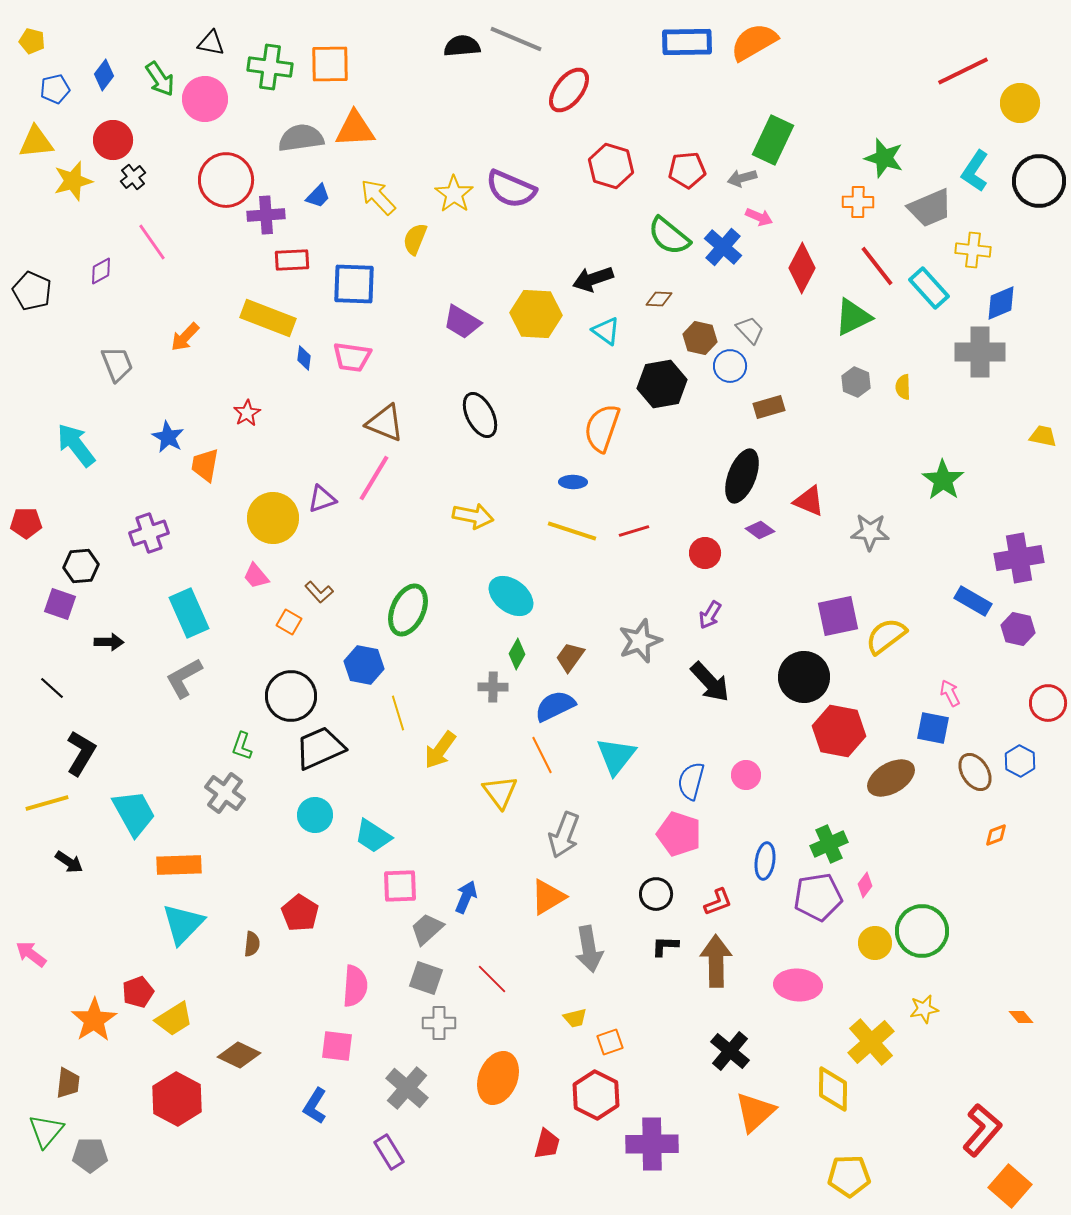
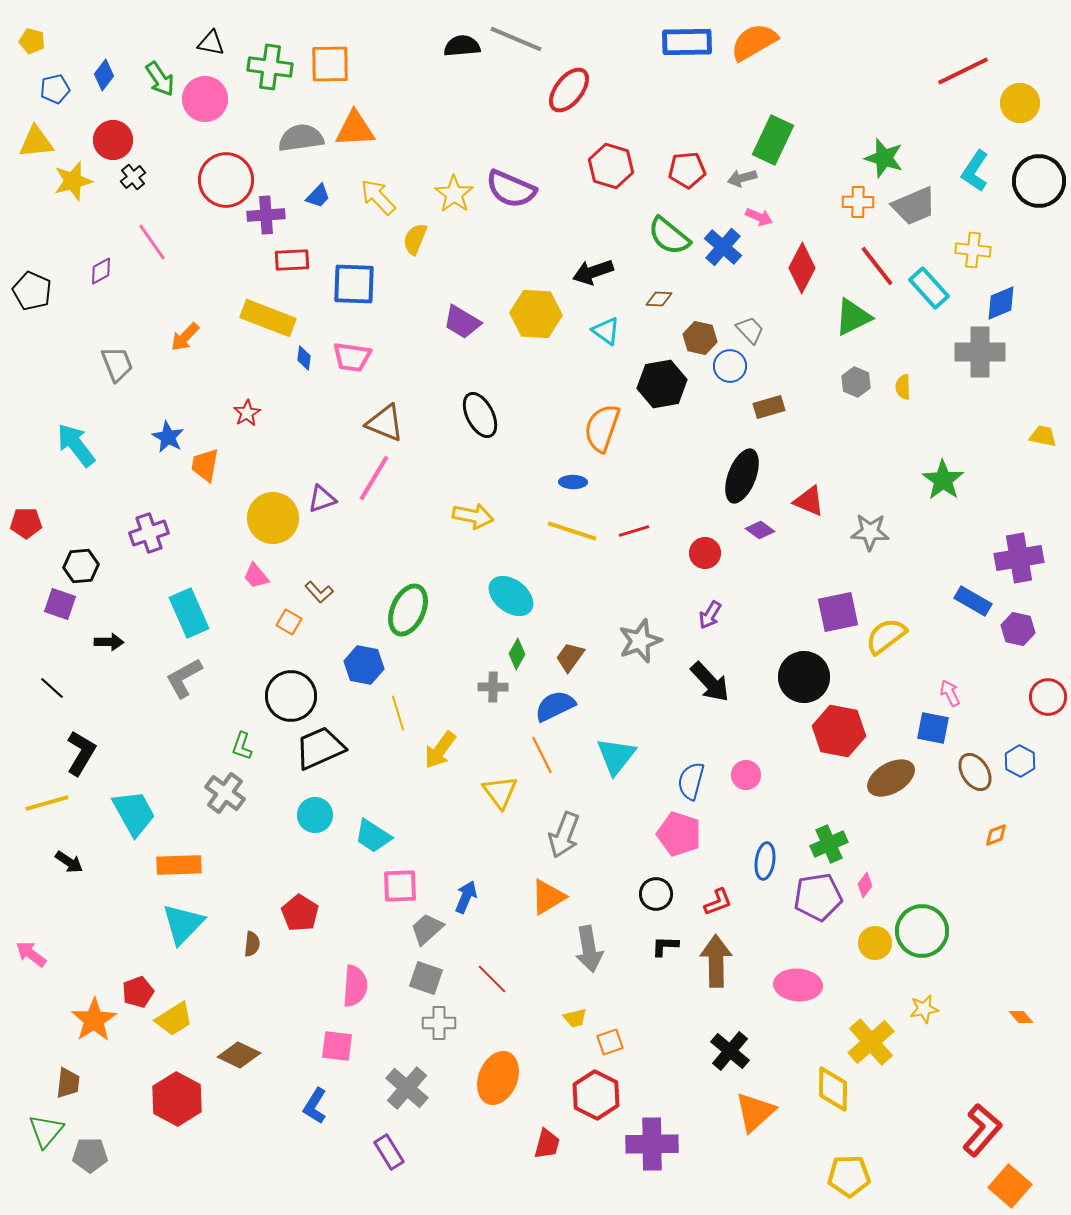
gray trapezoid at (930, 208): moved 16 px left, 2 px up
black arrow at (593, 279): moved 7 px up
purple square at (838, 616): moved 4 px up
red circle at (1048, 703): moved 6 px up
